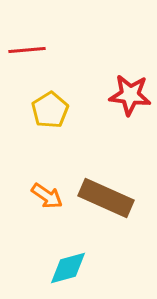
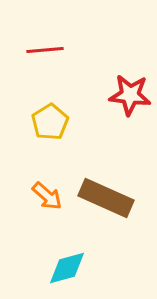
red line: moved 18 px right
yellow pentagon: moved 12 px down
orange arrow: rotated 8 degrees clockwise
cyan diamond: moved 1 px left
